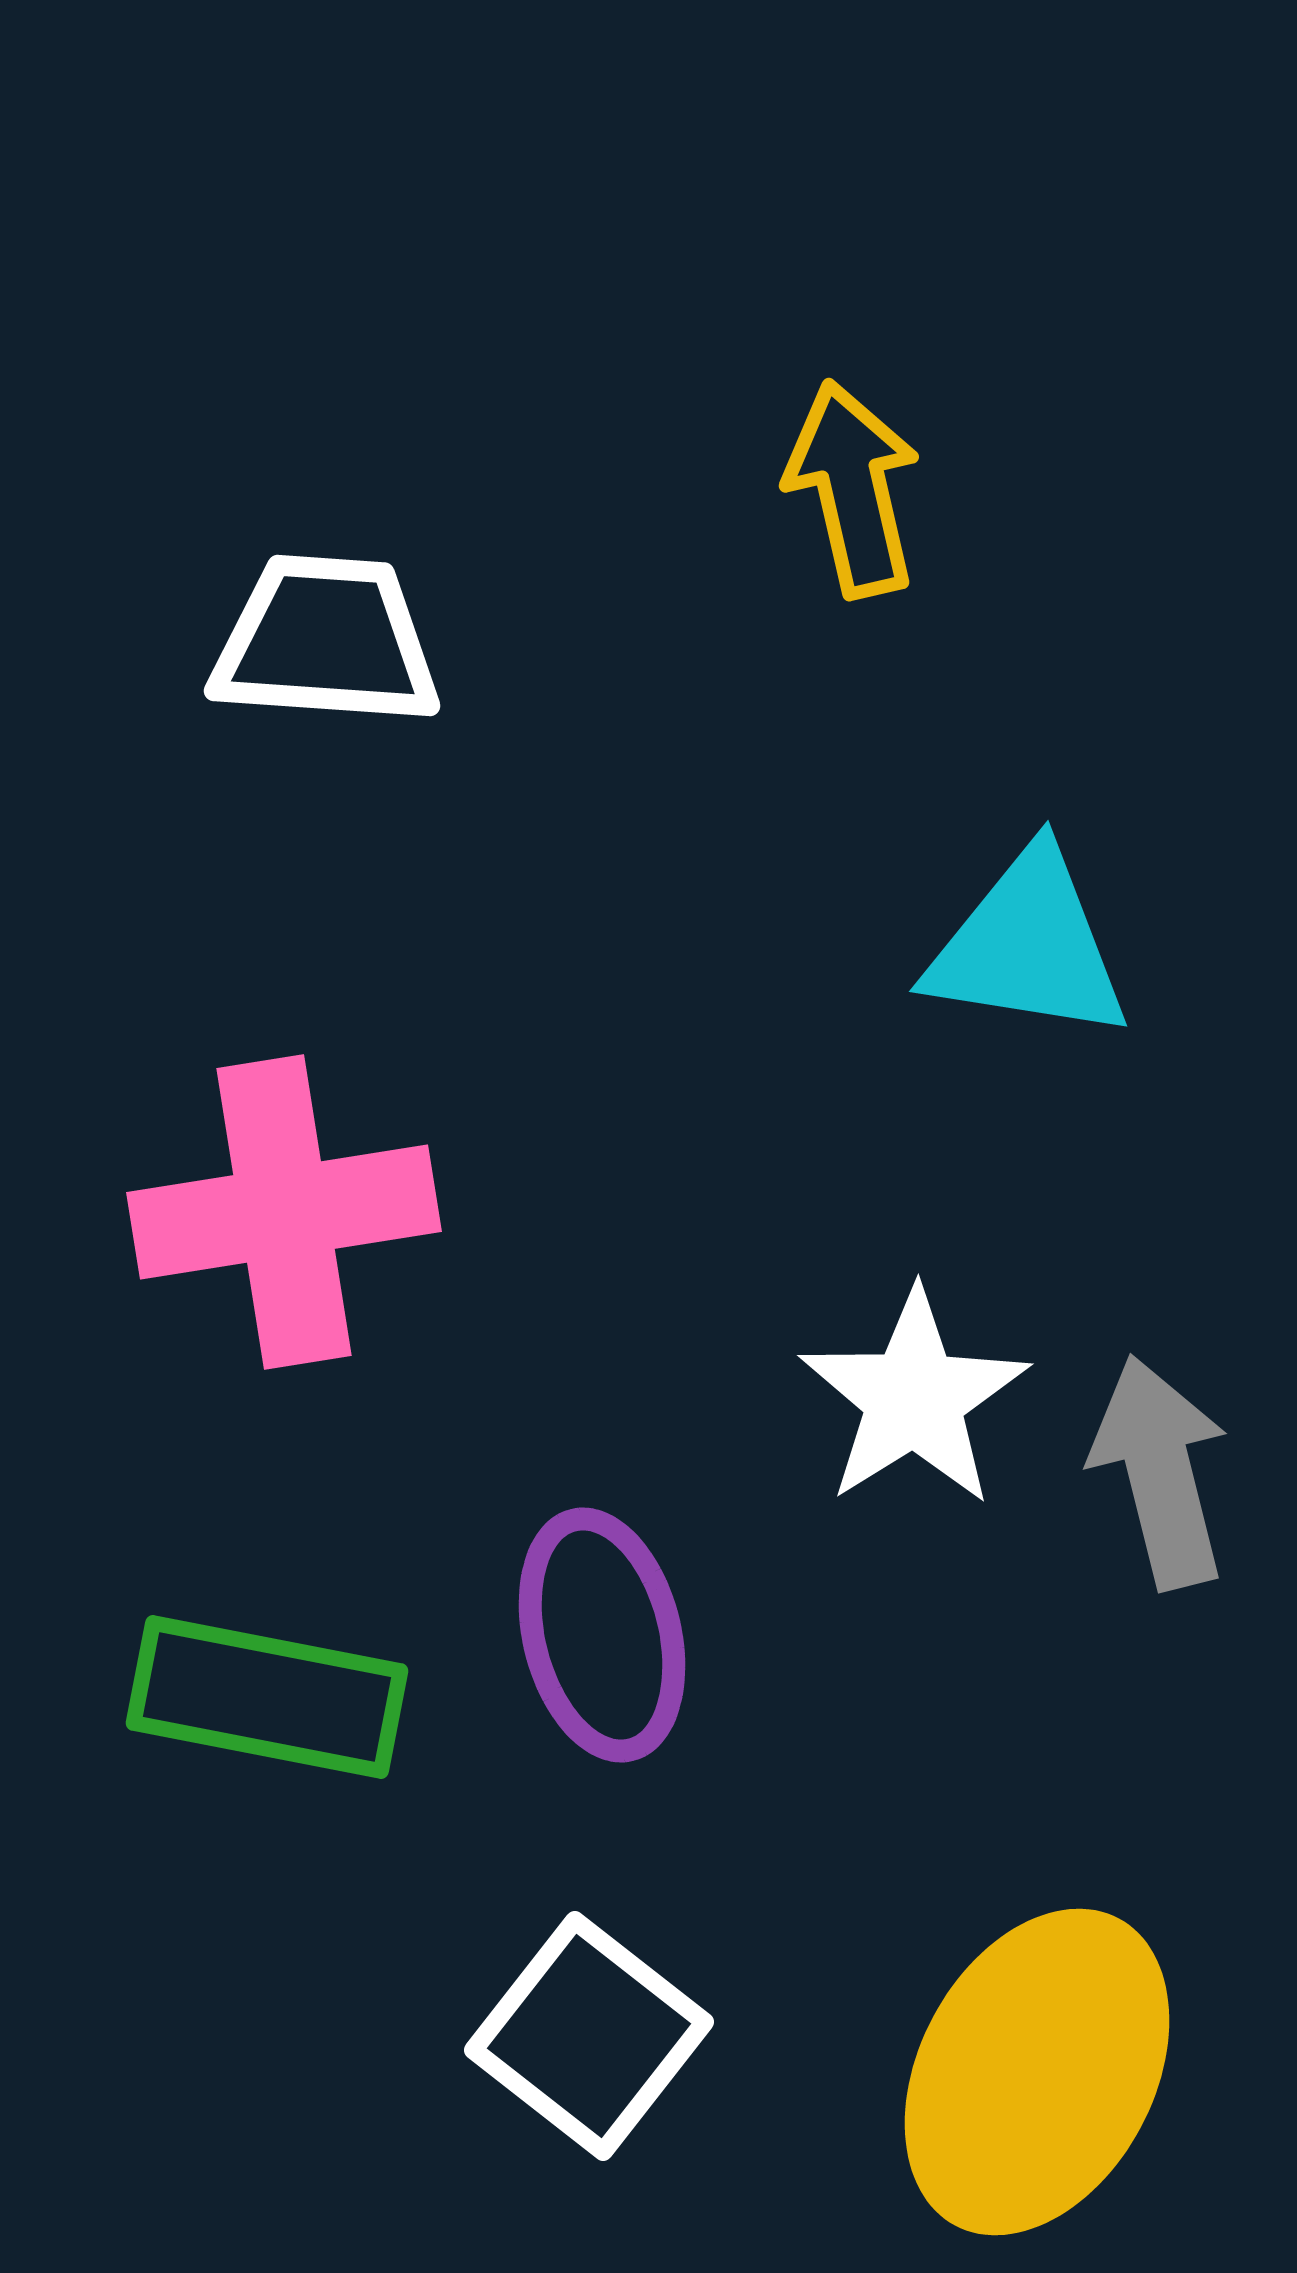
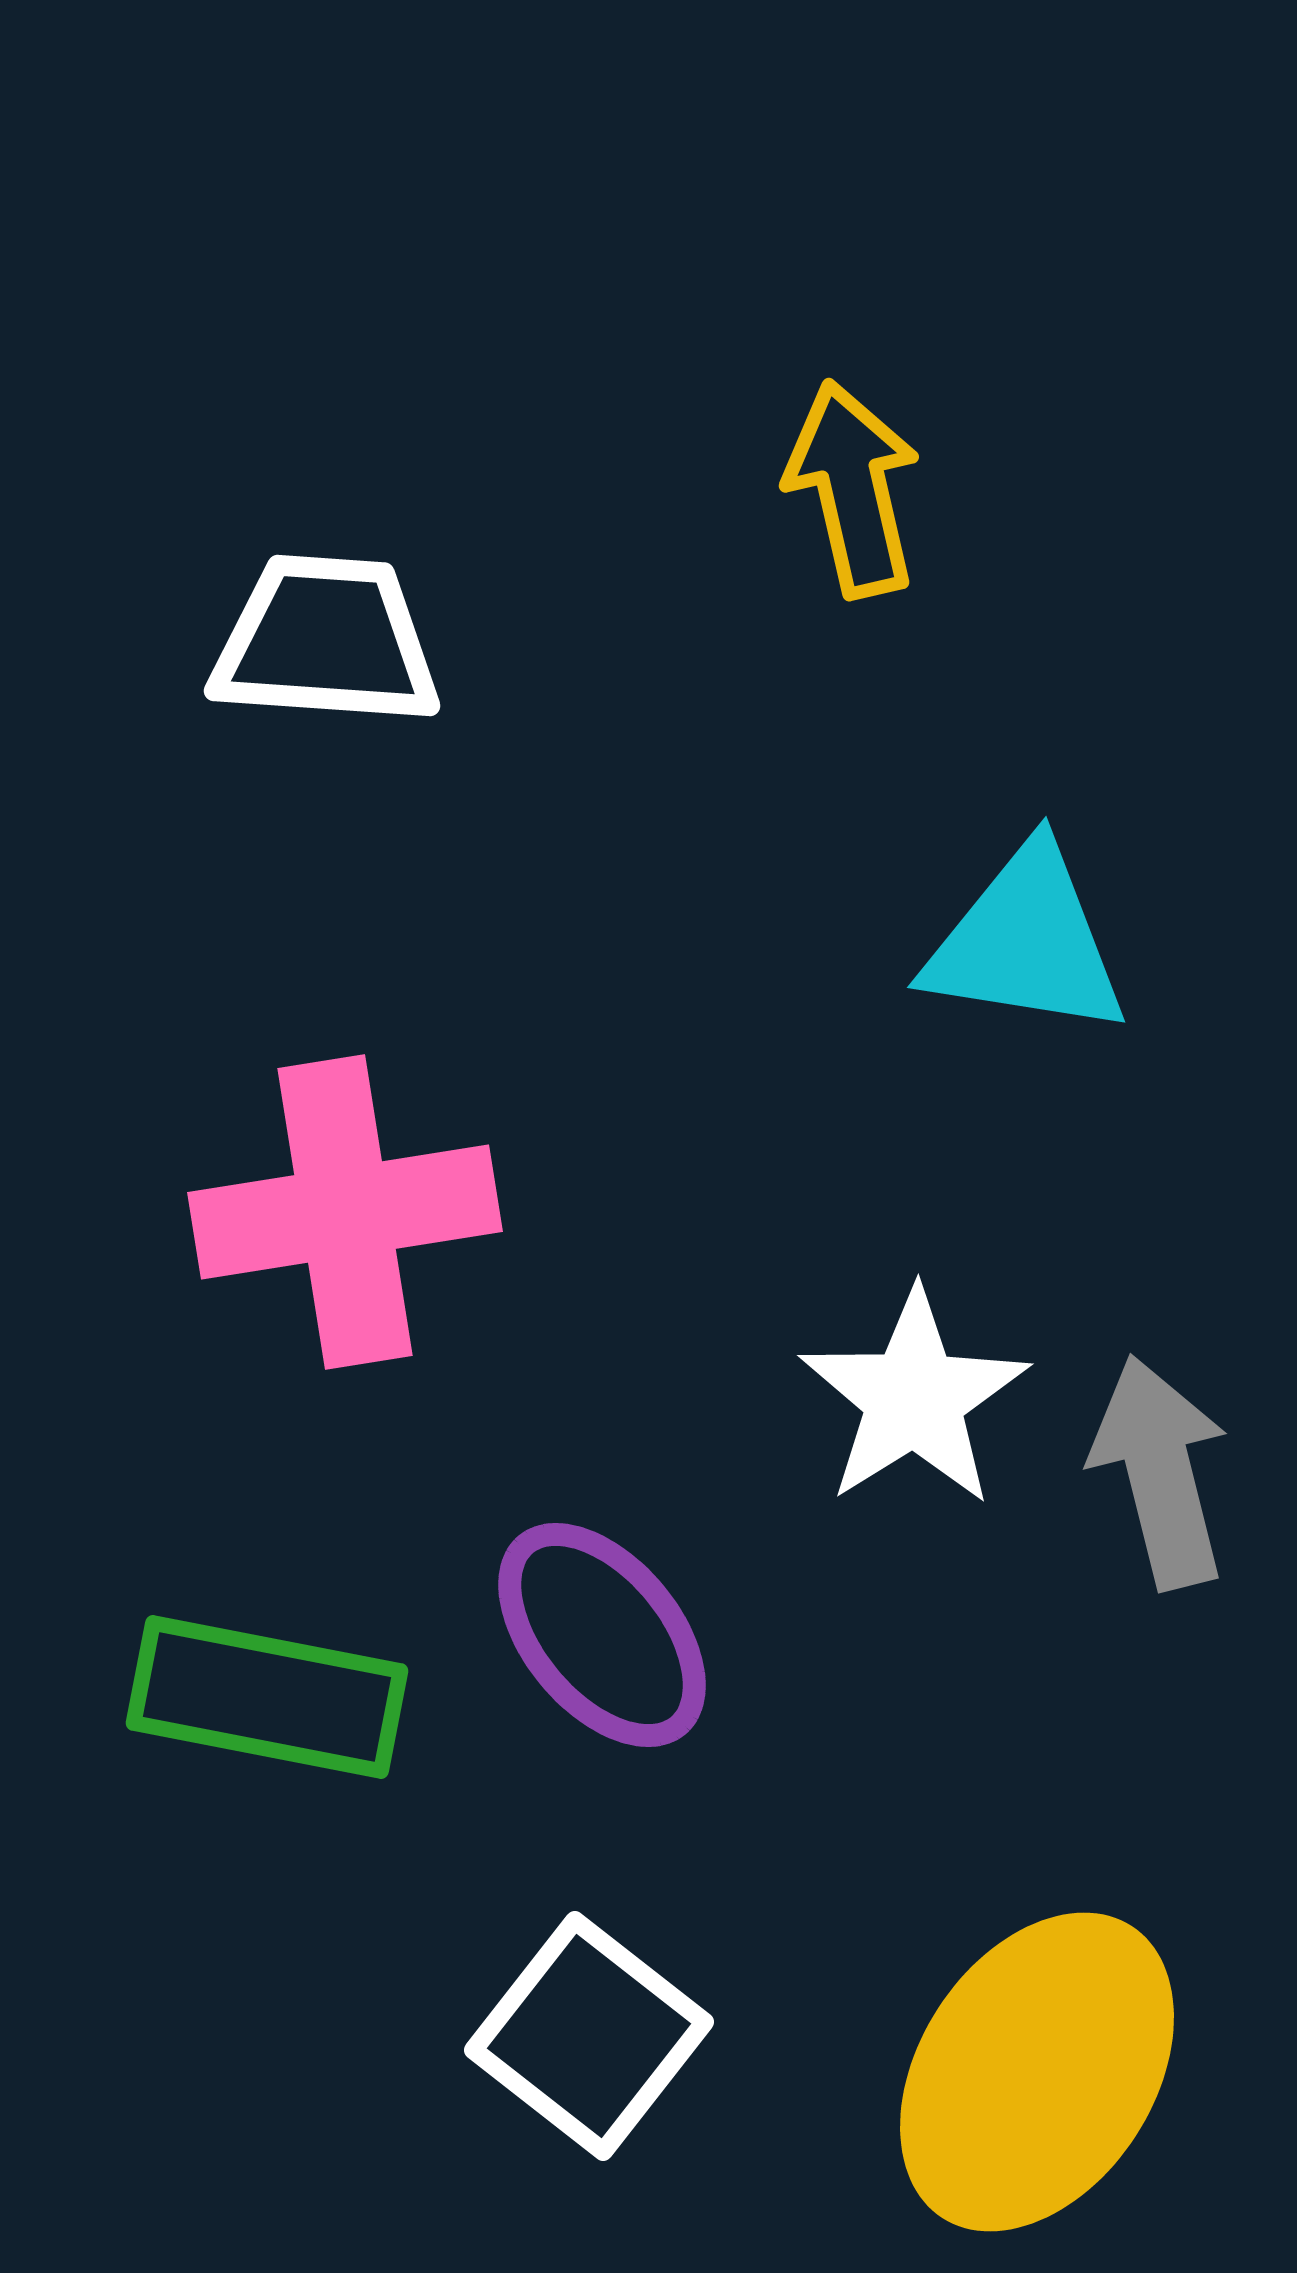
cyan triangle: moved 2 px left, 4 px up
pink cross: moved 61 px right
purple ellipse: rotated 26 degrees counterclockwise
yellow ellipse: rotated 5 degrees clockwise
